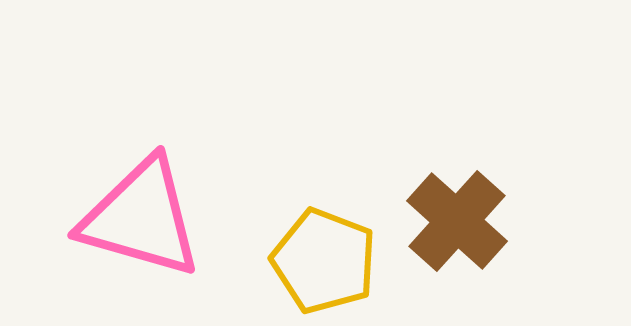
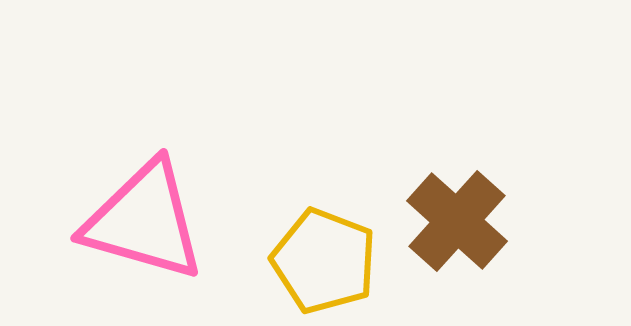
pink triangle: moved 3 px right, 3 px down
